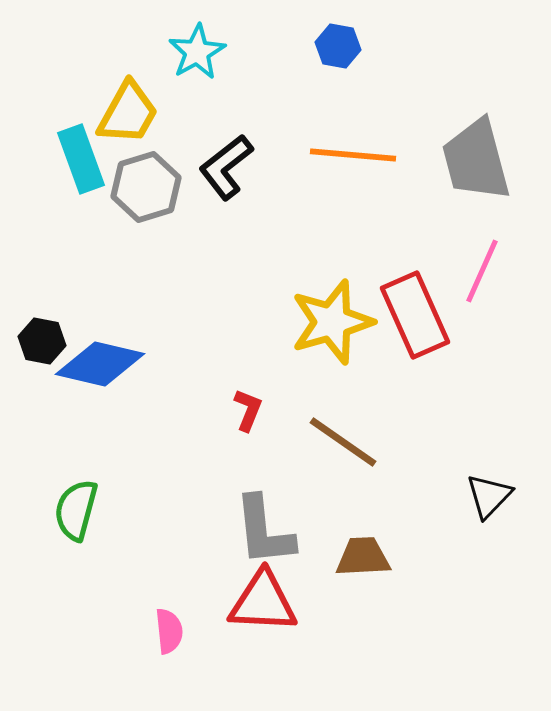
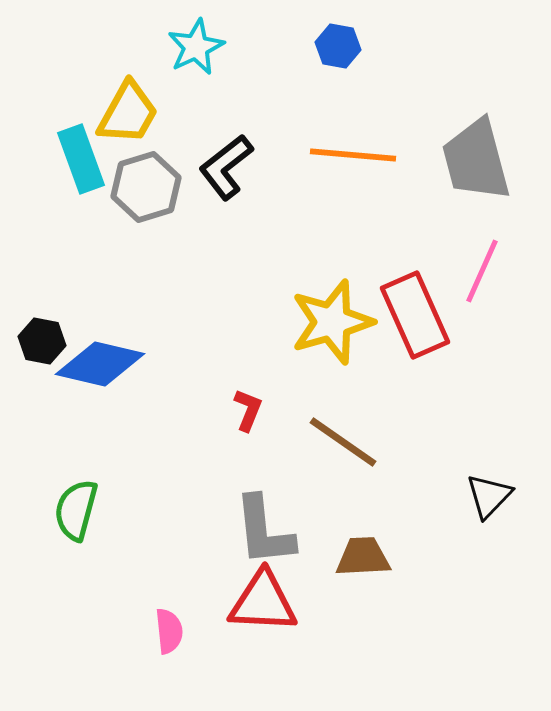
cyan star: moved 1 px left, 5 px up; rotated 4 degrees clockwise
